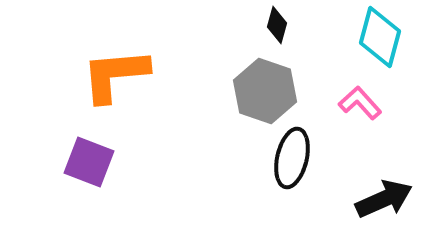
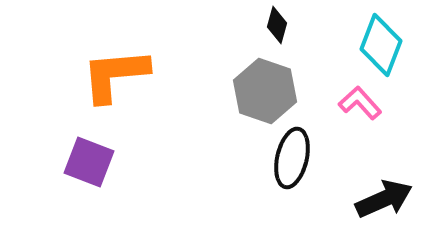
cyan diamond: moved 1 px right, 8 px down; rotated 6 degrees clockwise
